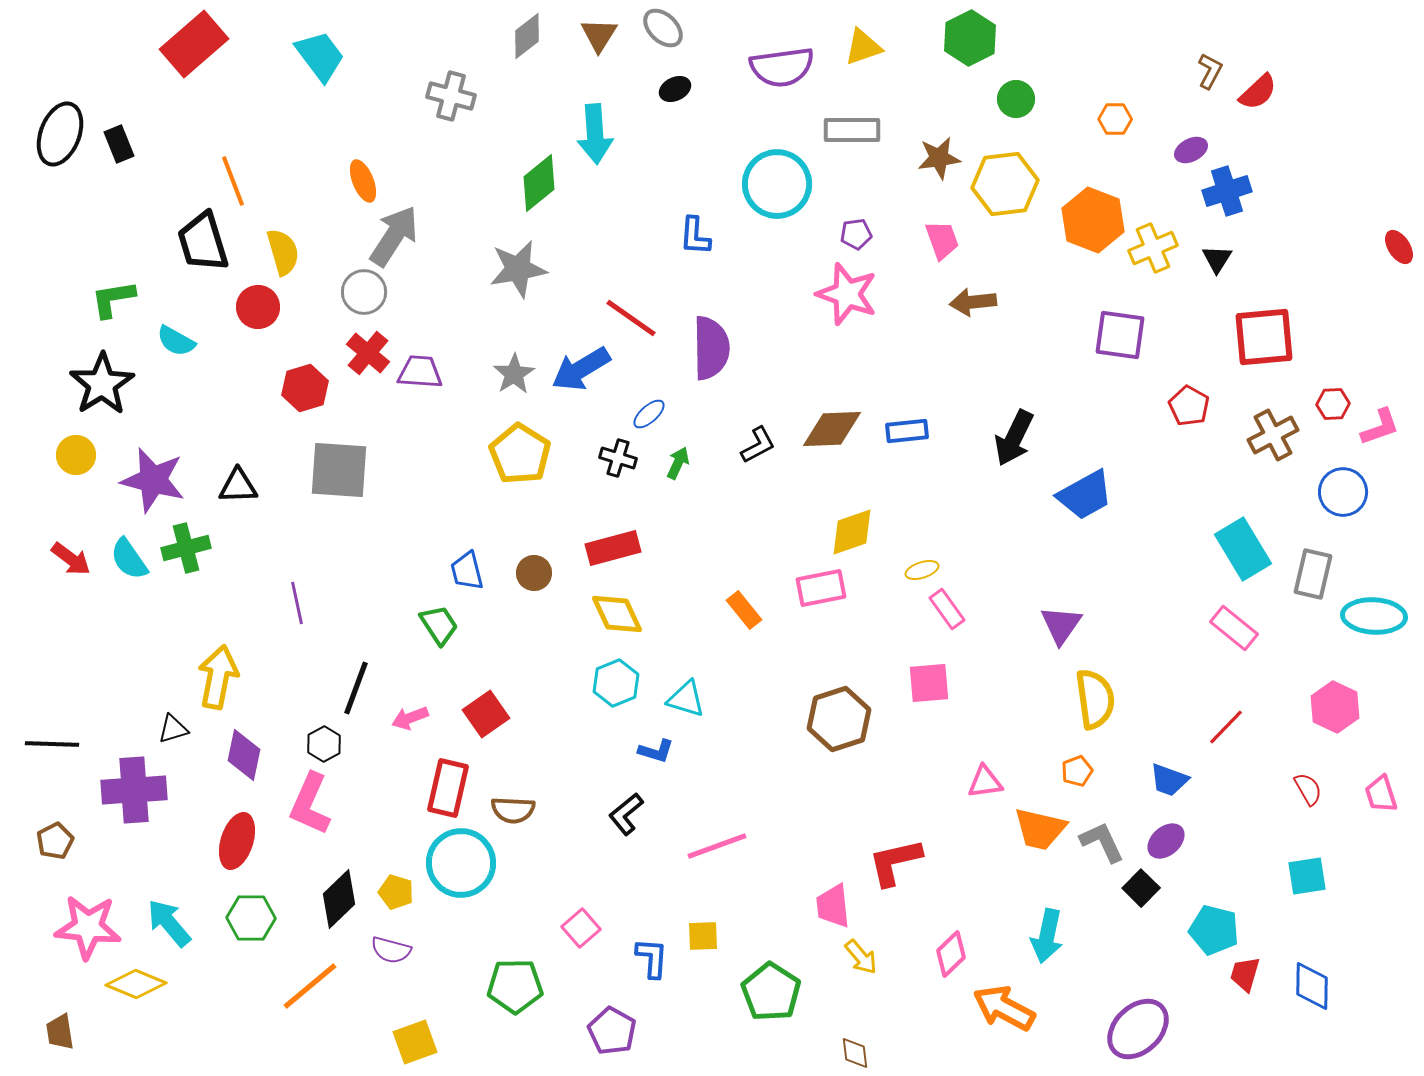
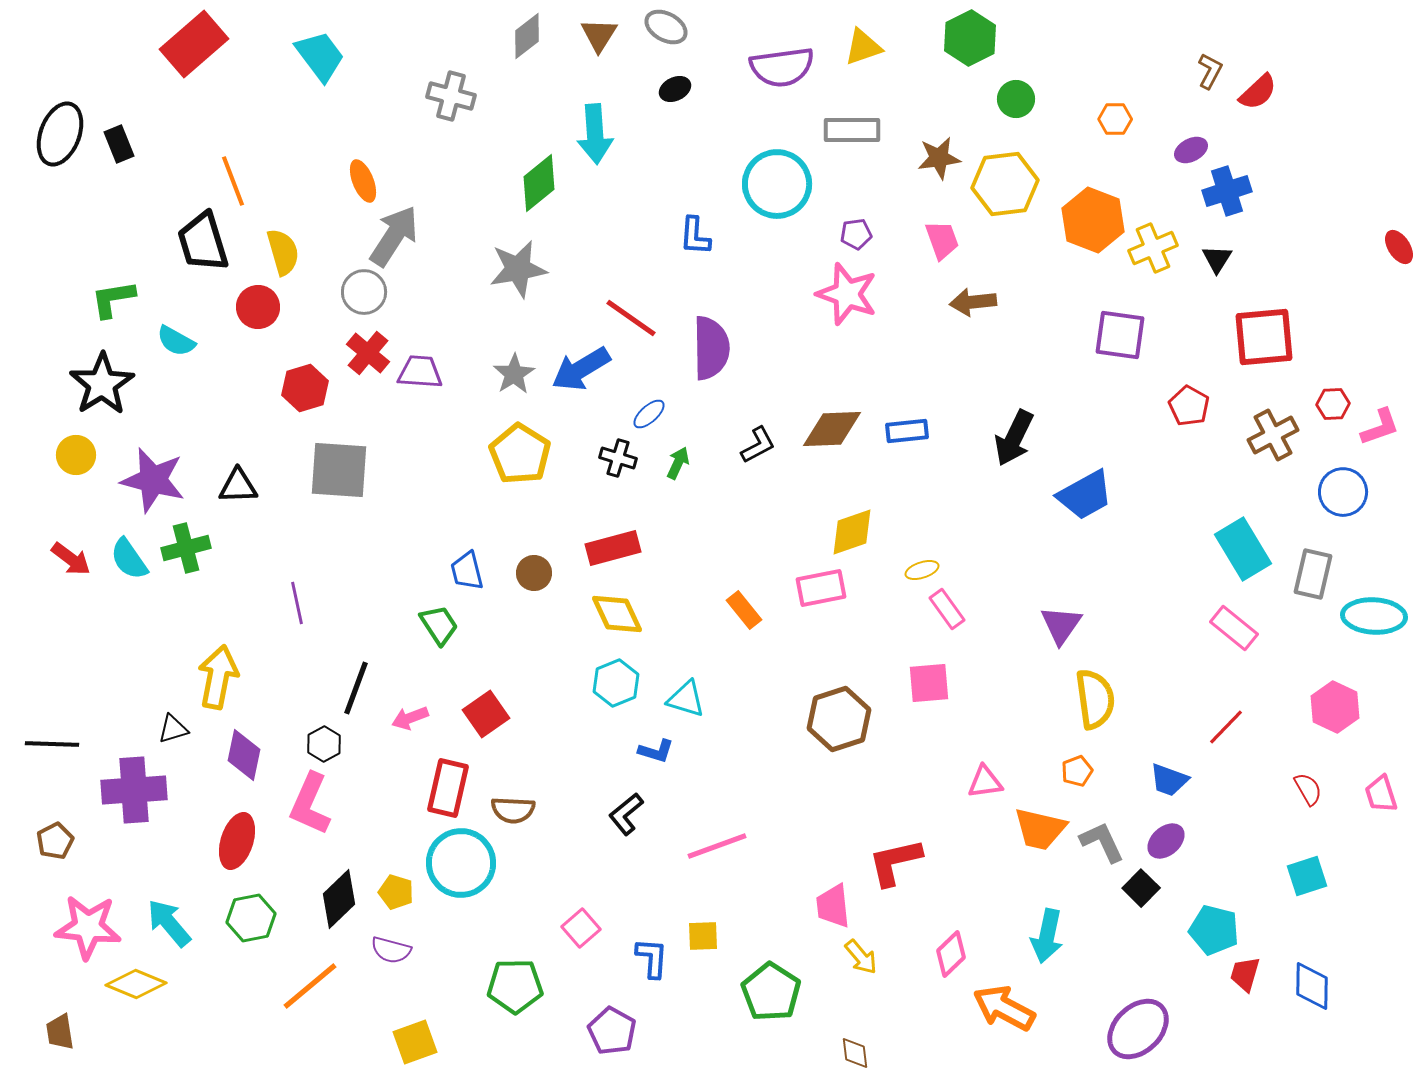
gray ellipse at (663, 28): moved 3 px right, 1 px up; rotated 15 degrees counterclockwise
cyan square at (1307, 876): rotated 9 degrees counterclockwise
green hexagon at (251, 918): rotated 12 degrees counterclockwise
